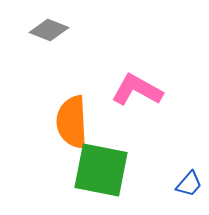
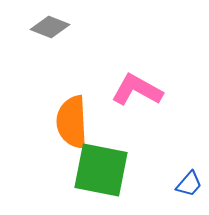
gray diamond: moved 1 px right, 3 px up
